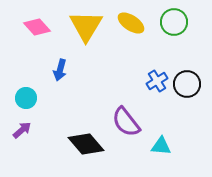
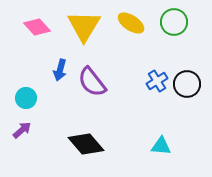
yellow triangle: moved 2 px left
purple semicircle: moved 34 px left, 40 px up
